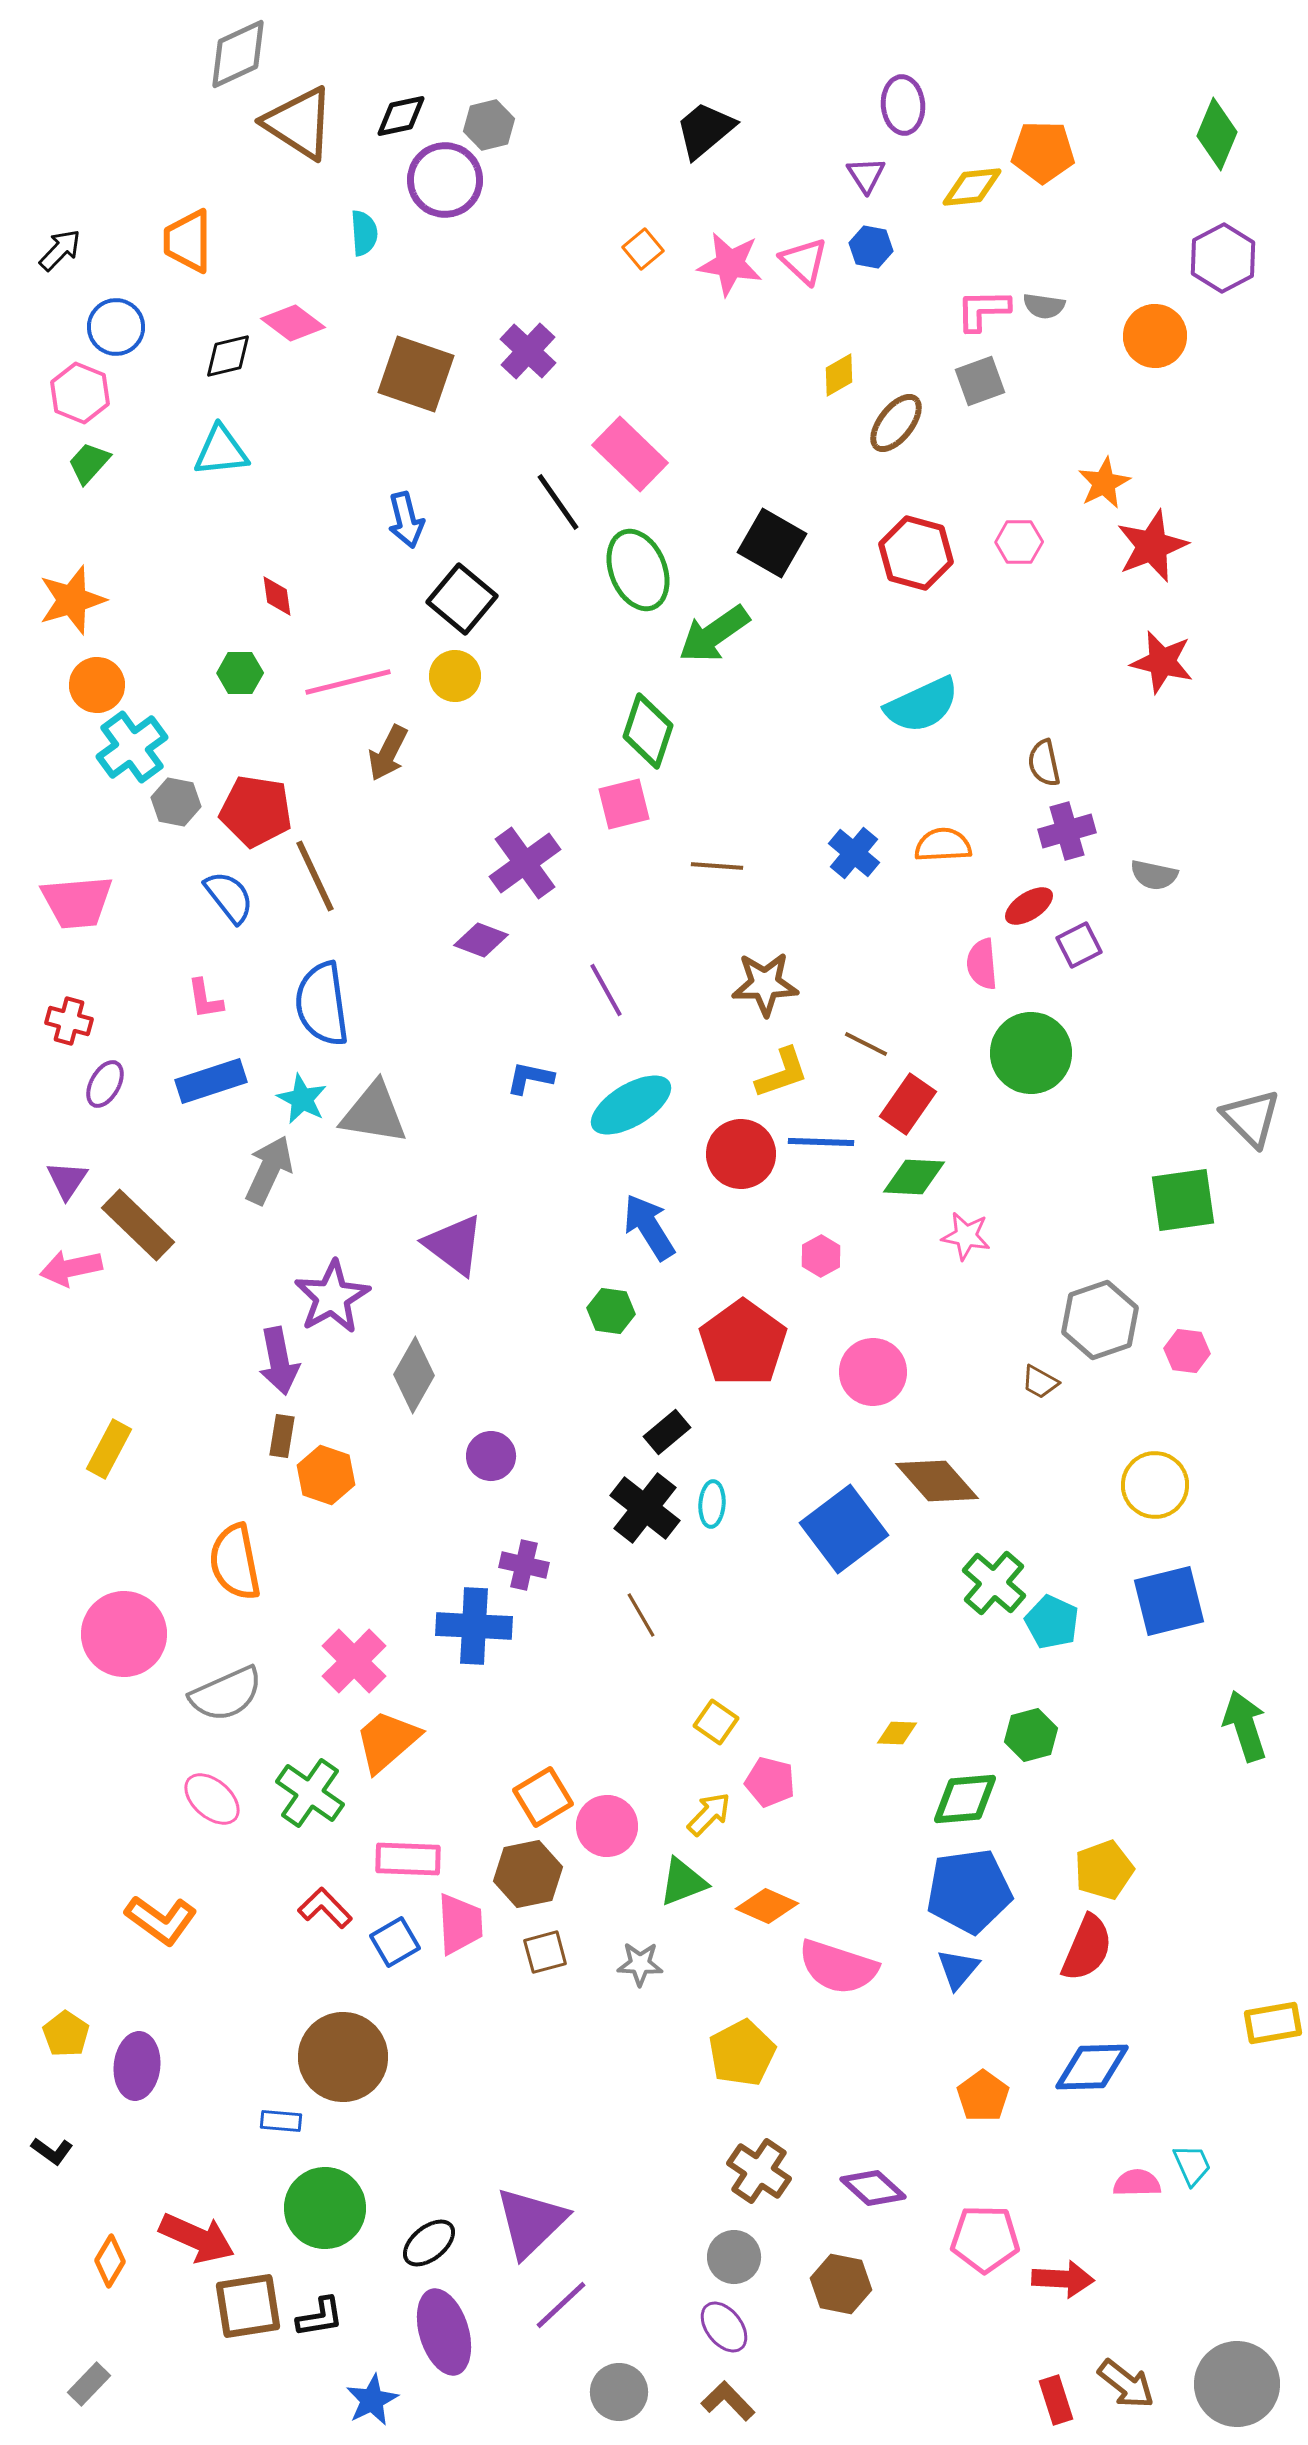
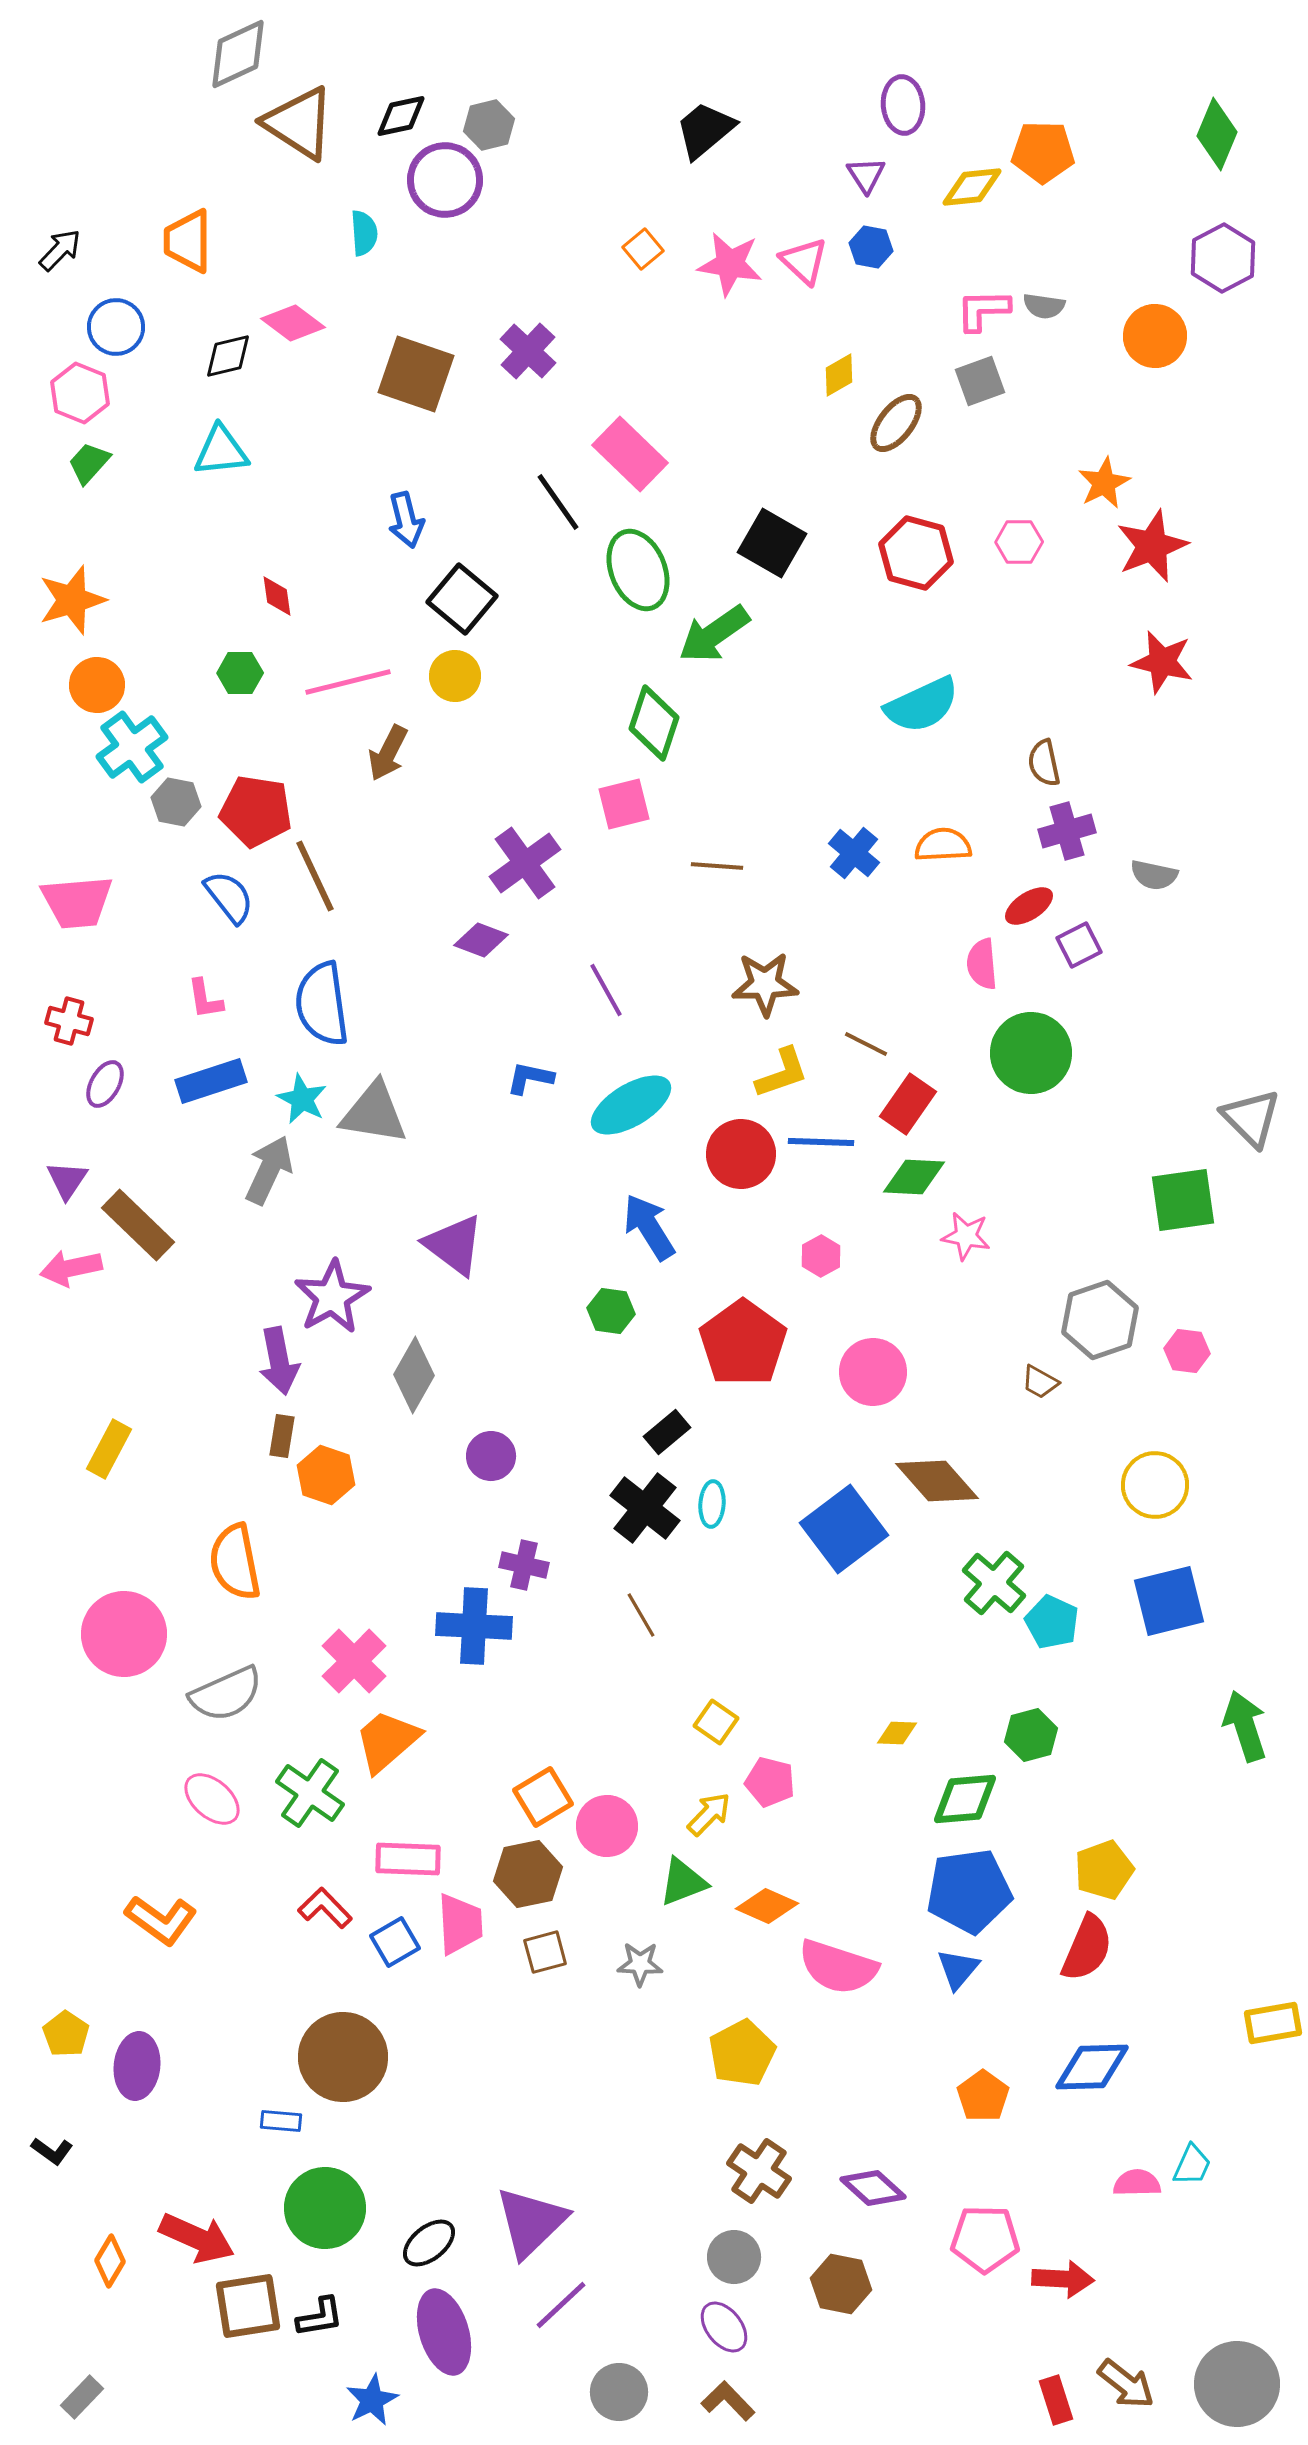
green diamond at (648, 731): moved 6 px right, 8 px up
cyan trapezoid at (1192, 2165): rotated 48 degrees clockwise
gray rectangle at (89, 2384): moved 7 px left, 13 px down
